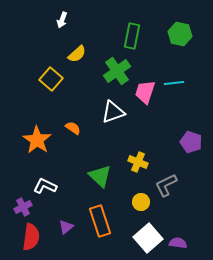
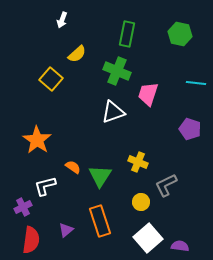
green rectangle: moved 5 px left, 2 px up
green cross: rotated 32 degrees counterclockwise
cyan line: moved 22 px right; rotated 12 degrees clockwise
pink trapezoid: moved 3 px right, 2 px down
orange semicircle: moved 39 px down
purple pentagon: moved 1 px left, 13 px up
green triangle: rotated 20 degrees clockwise
white L-shape: rotated 40 degrees counterclockwise
purple triangle: moved 3 px down
red semicircle: moved 3 px down
purple semicircle: moved 2 px right, 3 px down
